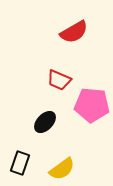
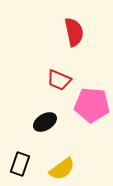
red semicircle: rotated 72 degrees counterclockwise
black ellipse: rotated 15 degrees clockwise
black rectangle: moved 1 px down
